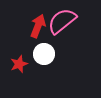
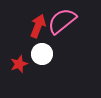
white circle: moved 2 px left
